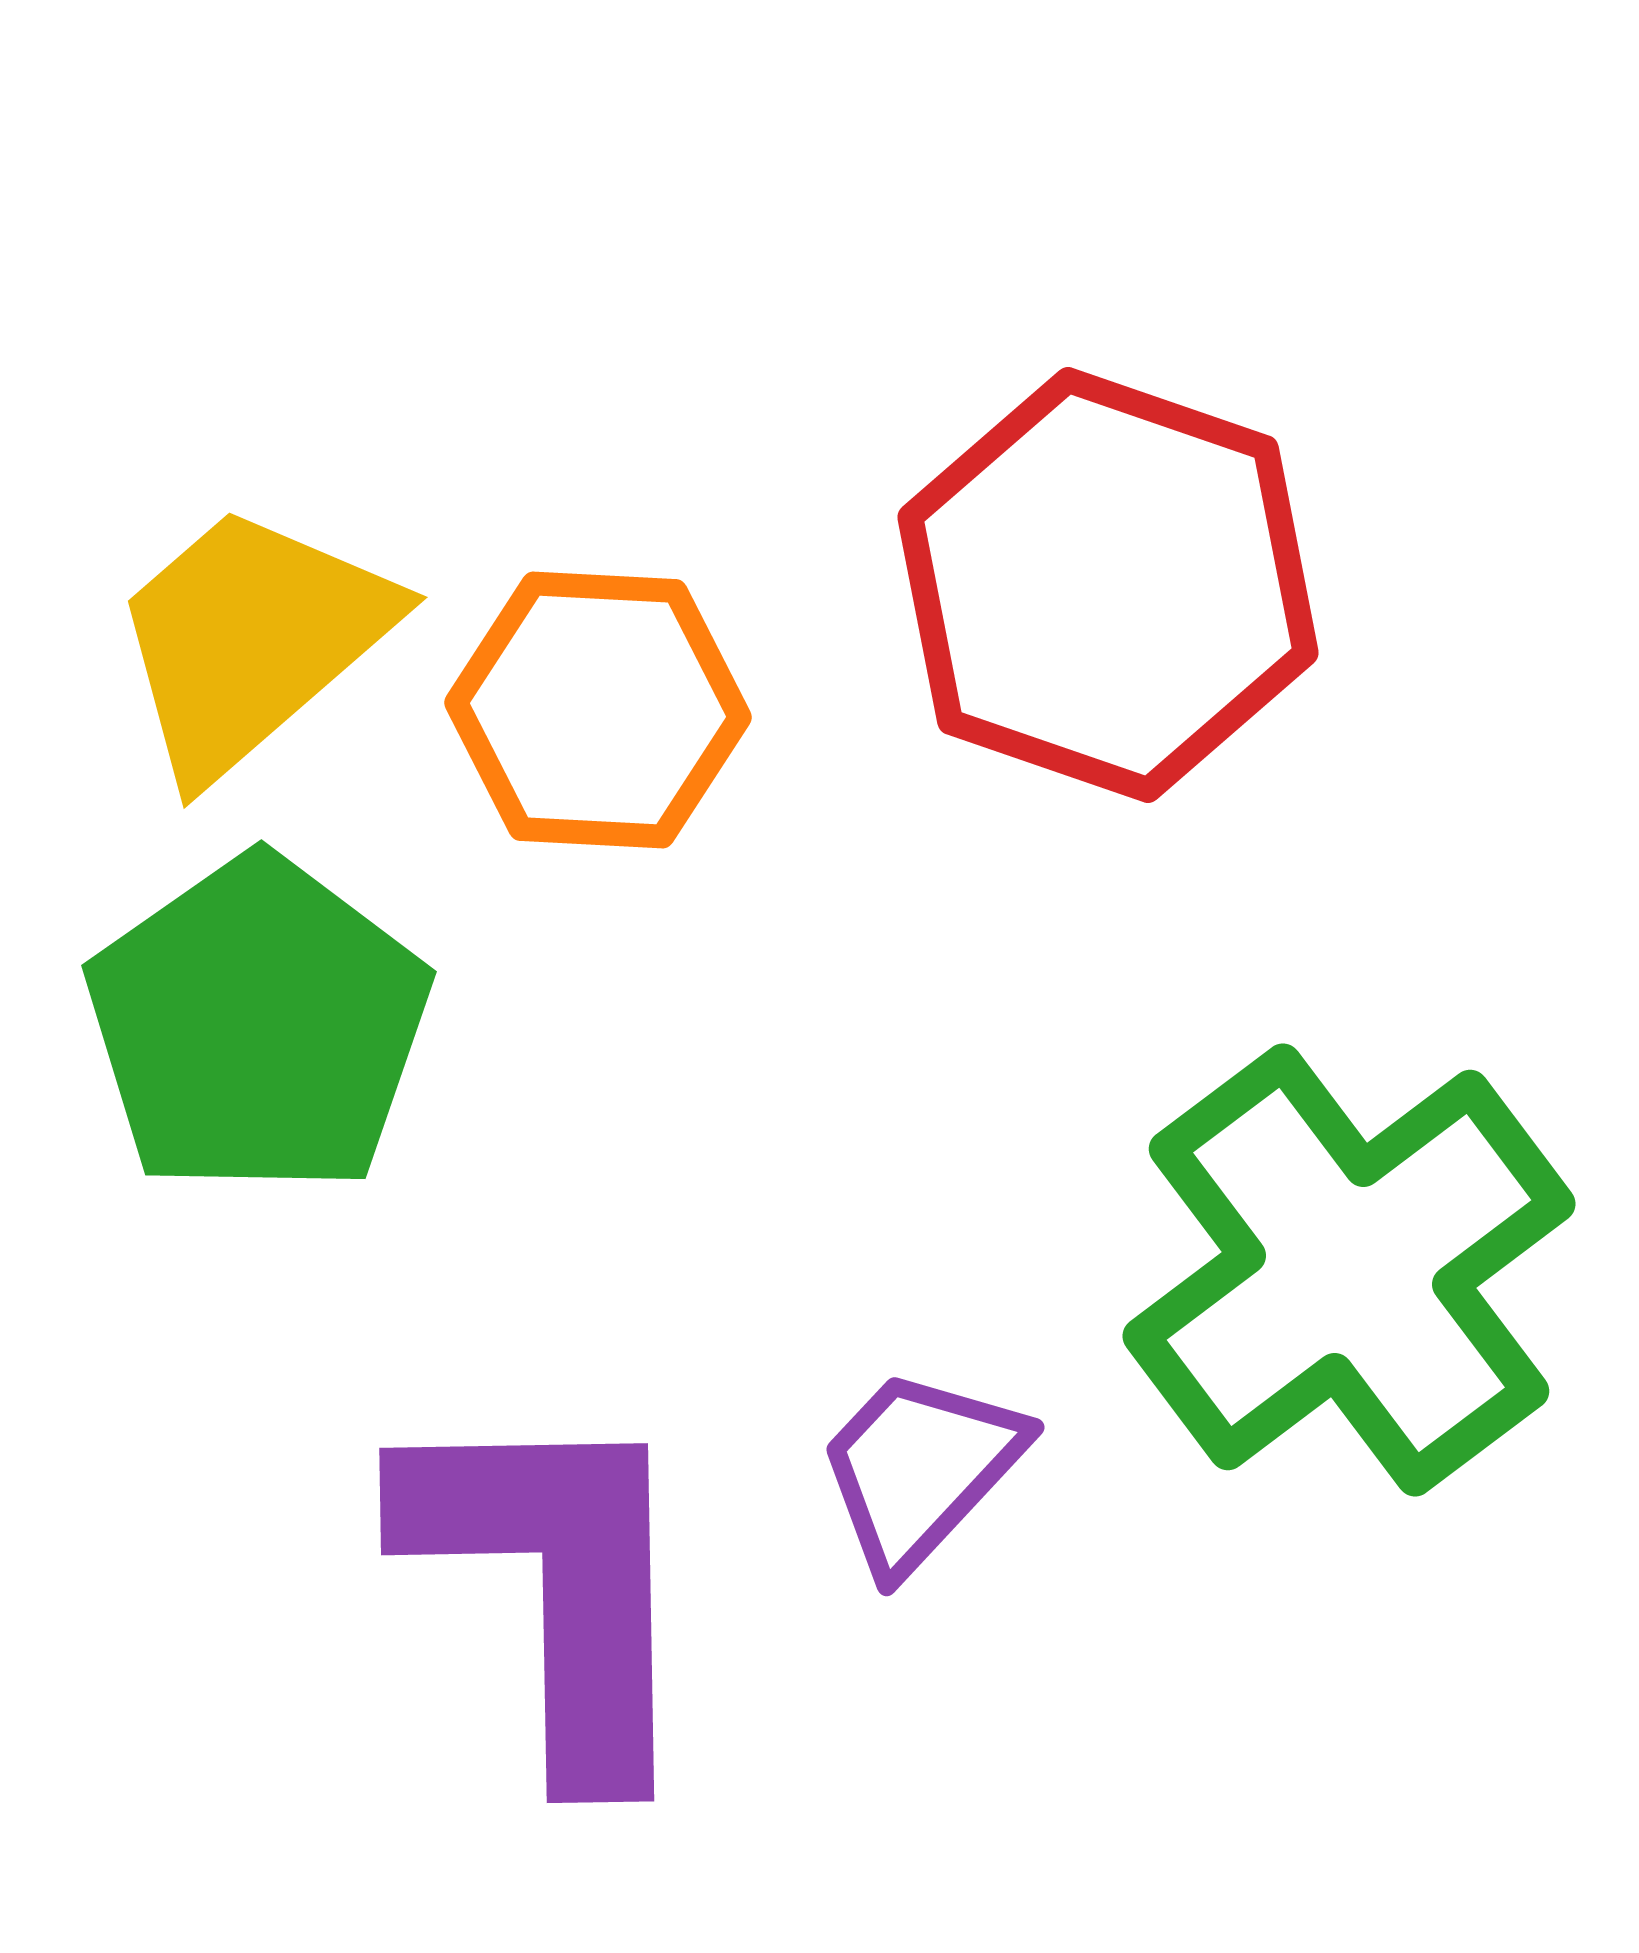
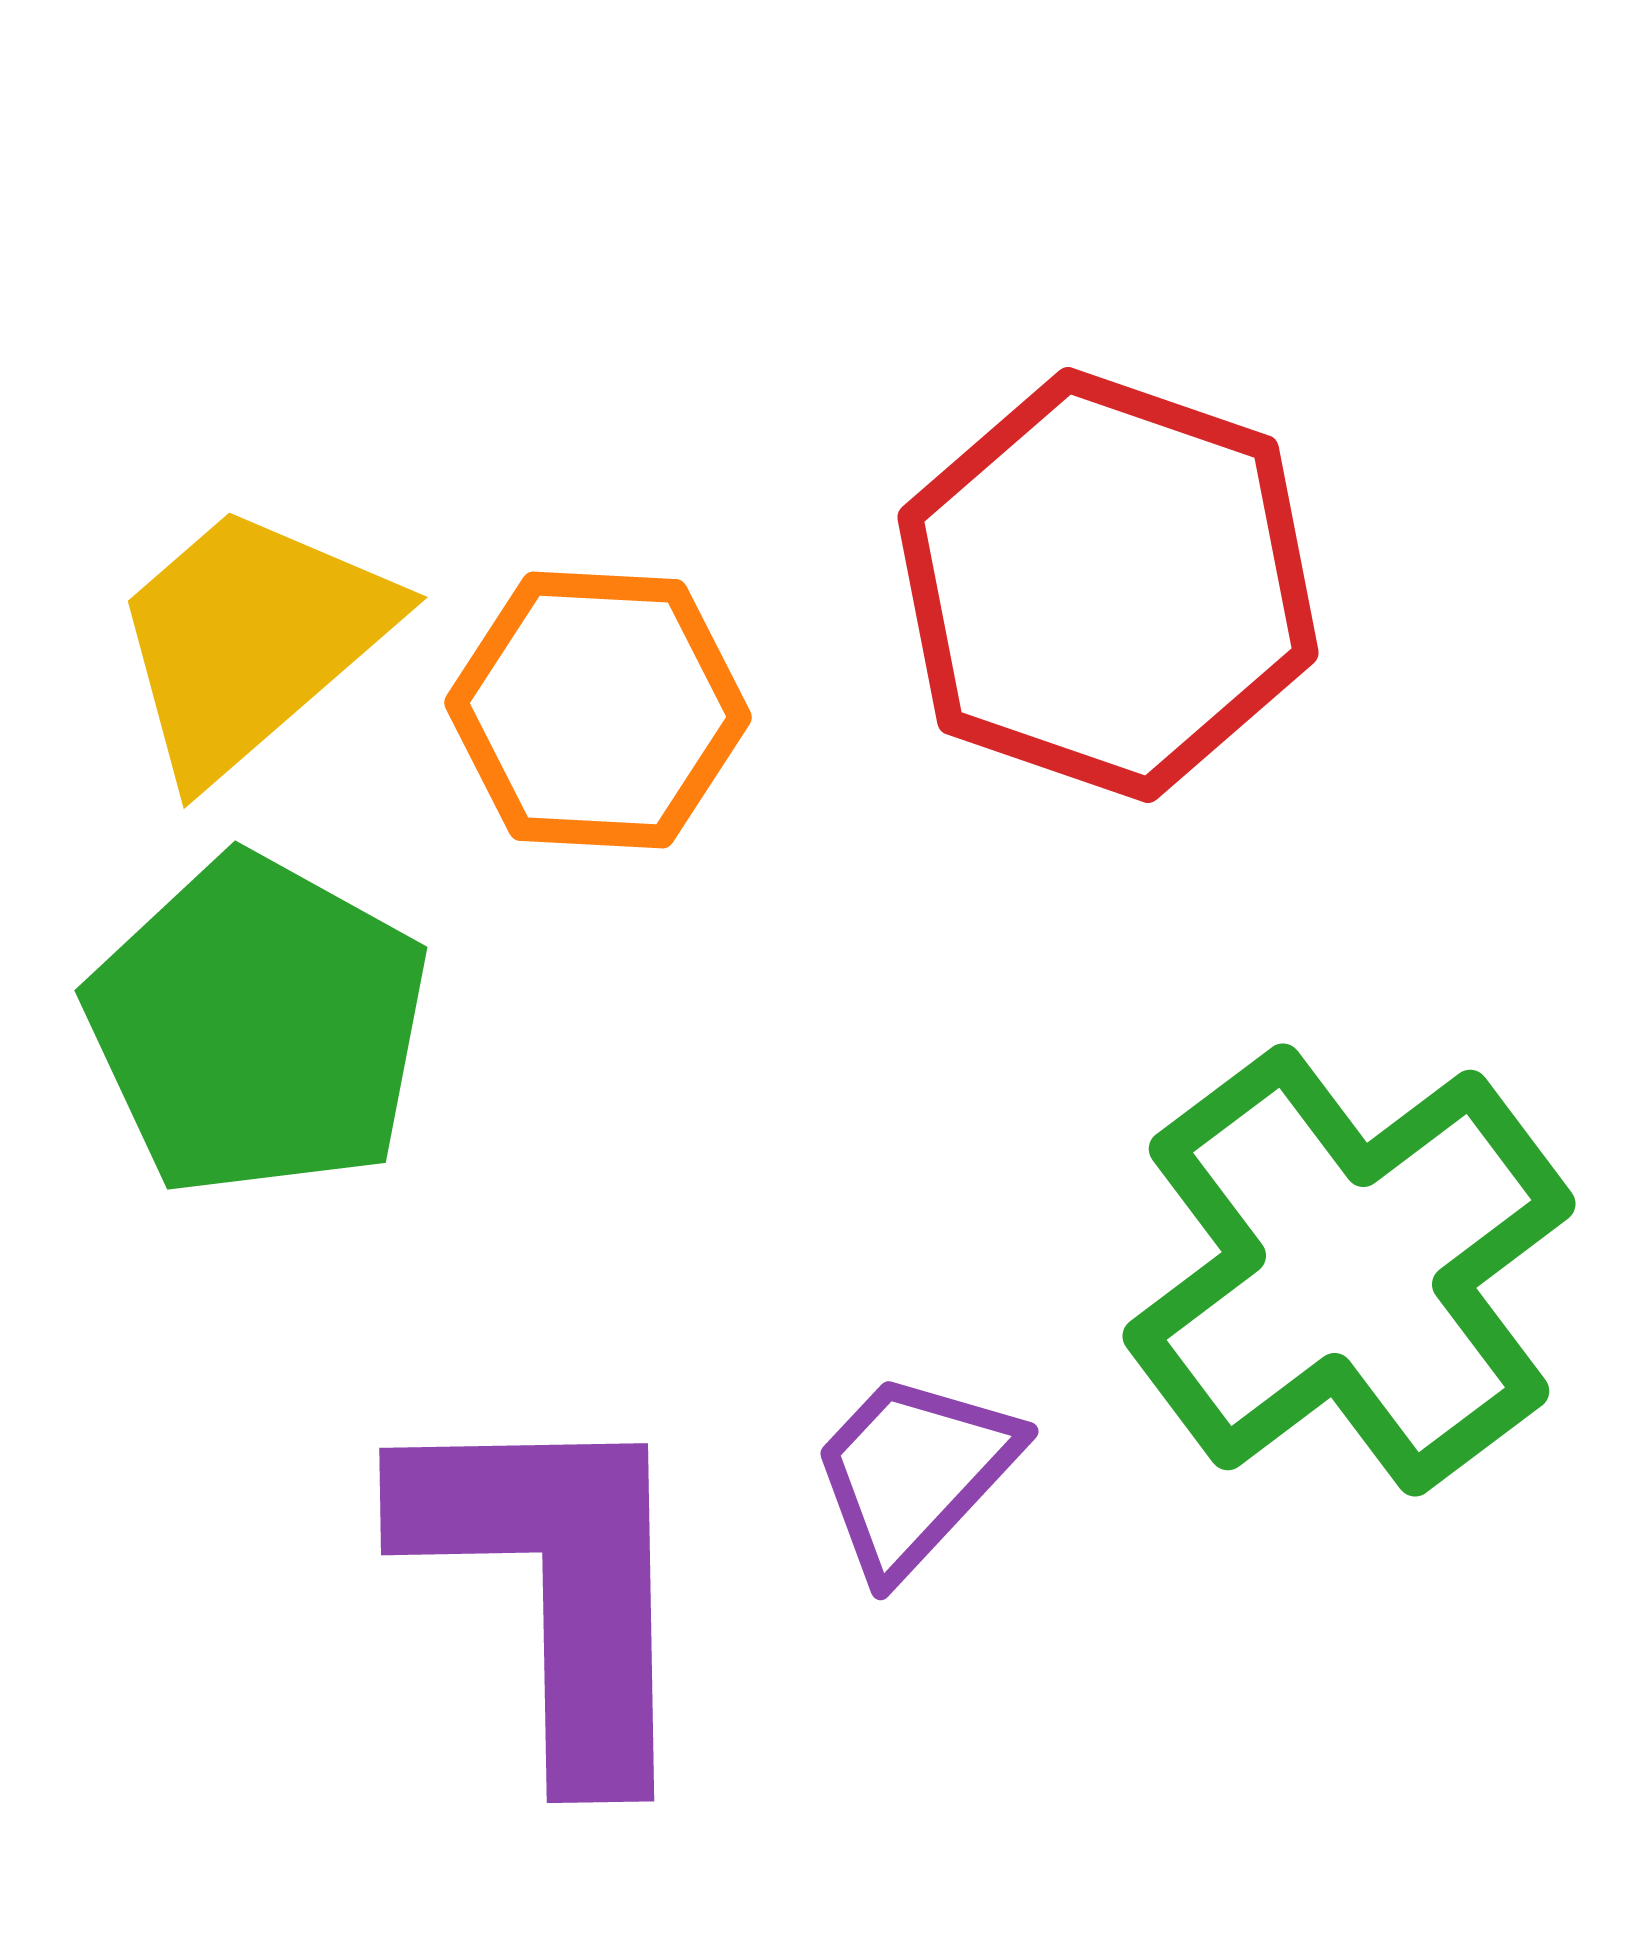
green pentagon: rotated 8 degrees counterclockwise
purple trapezoid: moved 6 px left, 4 px down
